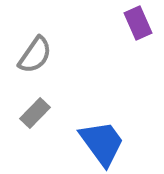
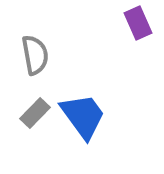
gray semicircle: rotated 45 degrees counterclockwise
blue trapezoid: moved 19 px left, 27 px up
